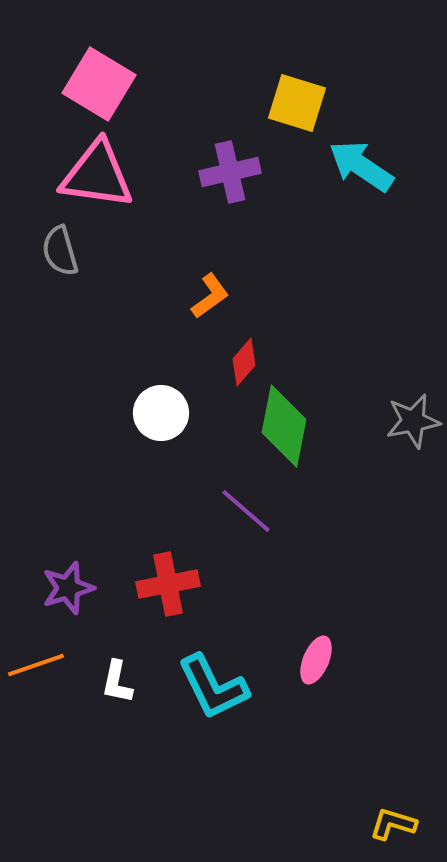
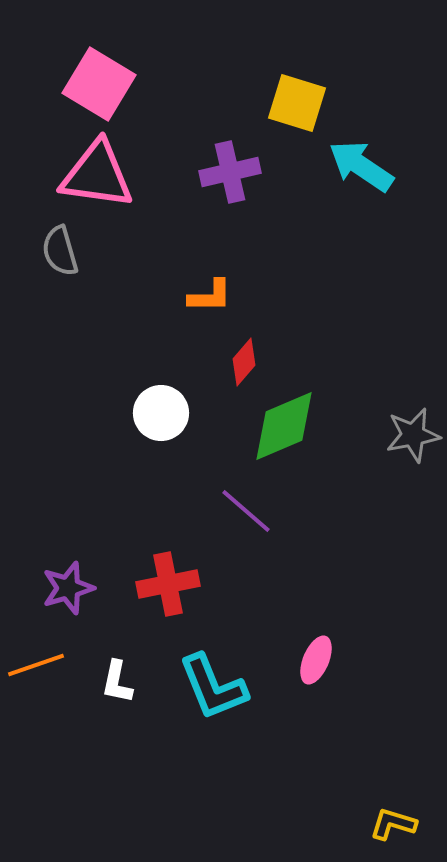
orange L-shape: rotated 36 degrees clockwise
gray star: moved 14 px down
green diamond: rotated 56 degrees clockwise
cyan L-shape: rotated 4 degrees clockwise
